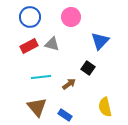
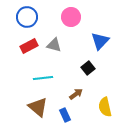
blue circle: moved 3 px left
gray triangle: moved 2 px right, 1 px down
black square: rotated 16 degrees clockwise
cyan line: moved 2 px right, 1 px down
brown arrow: moved 7 px right, 10 px down
brown triangle: moved 1 px right; rotated 10 degrees counterclockwise
blue rectangle: rotated 32 degrees clockwise
